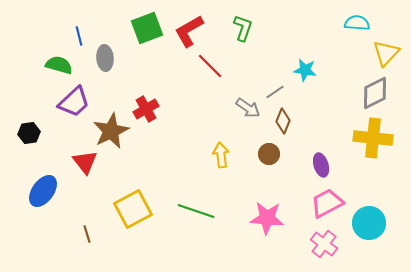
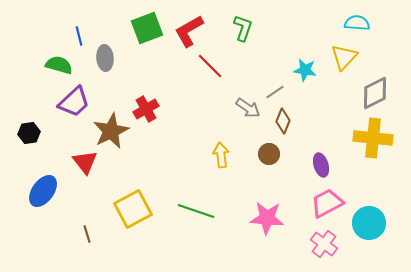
yellow triangle: moved 42 px left, 4 px down
